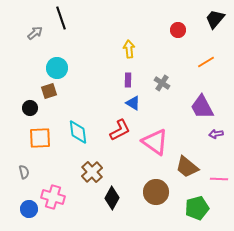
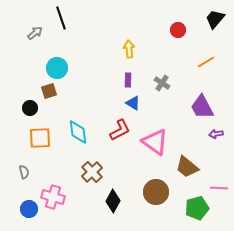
pink line: moved 9 px down
black diamond: moved 1 px right, 3 px down
